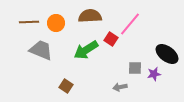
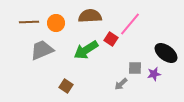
gray trapezoid: moved 1 px right; rotated 45 degrees counterclockwise
black ellipse: moved 1 px left, 1 px up
gray arrow: moved 1 px right, 3 px up; rotated 32 degrees counterclockwise
